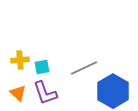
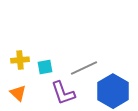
cyan square: moved 3 px right
purple L-shape: moved 18 px right
